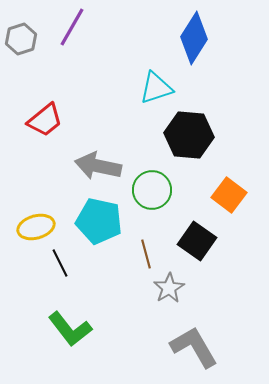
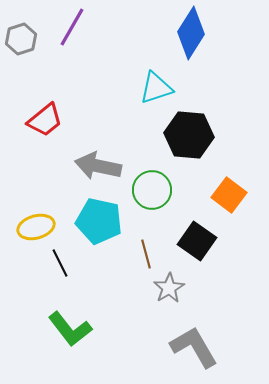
blue diamond: moved 3 px left, 5 px up
